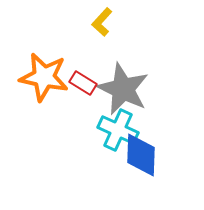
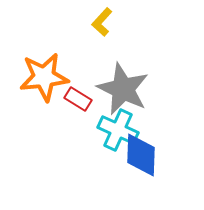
orange star: rotated 18 degrees counterclockwise
red rectangle: moved 5 px left, 16 px down
